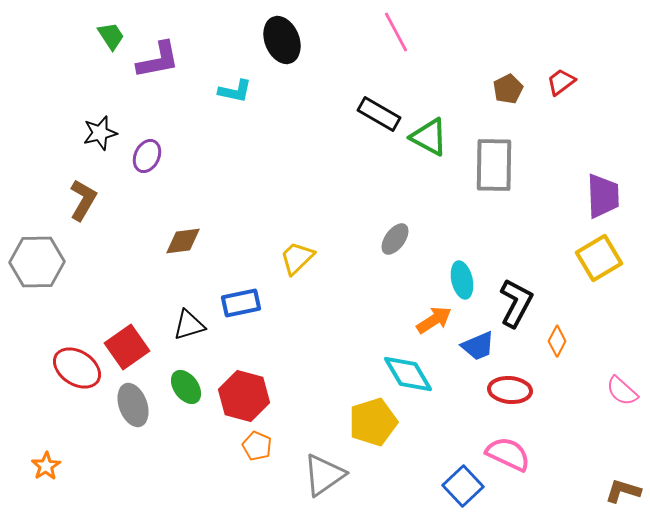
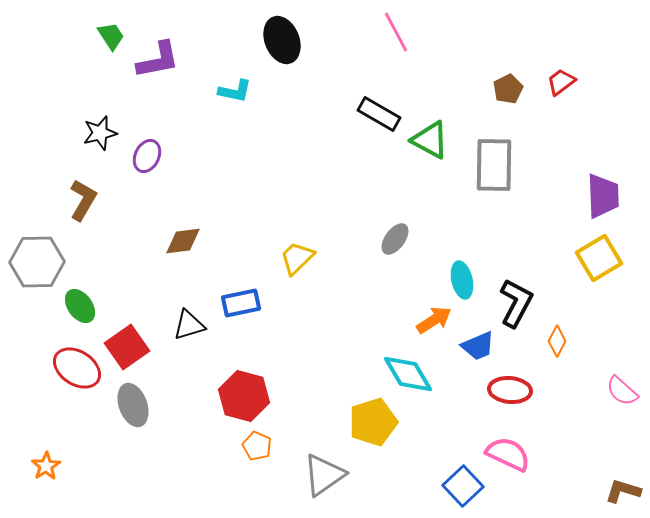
green triangle at (429, 137): moved 1 px right, 3 px down
green ellipse at (186, 387): moved 106 px left, 81 px up
